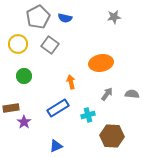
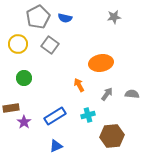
green circle: moved 2 px down
orange arrow: moved 8 px right, 3 px down; rotated 16 degrees counterclockwise
blue rectangle: moved 3 px left, 8 px down
brown hexagon: rotated 10 degrees counterclockwise
